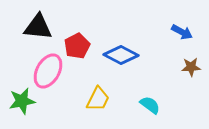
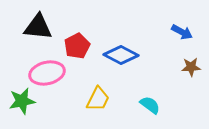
pink ellipse: moved 1 px left, 2 px down; rotated 48 degrees clockwise
